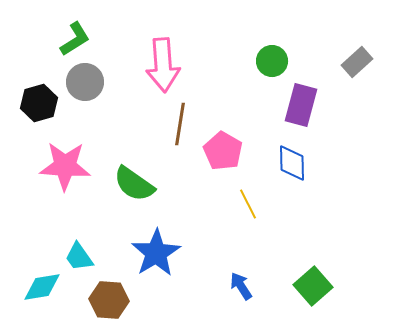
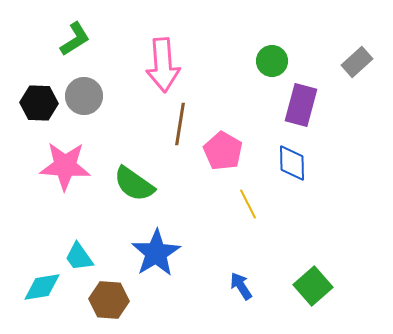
gray circle: moved 1 px left, 14 px down
black hexagon: rotated 18 degrees clockwise
